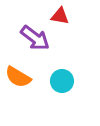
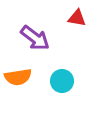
red triangle: moved 17 px right, 2 px down
orange semicircle: rotated 40 degrees counterclockwise
